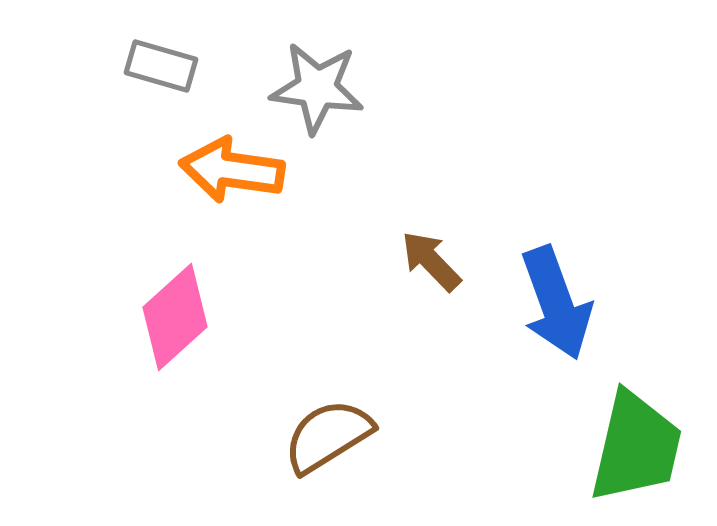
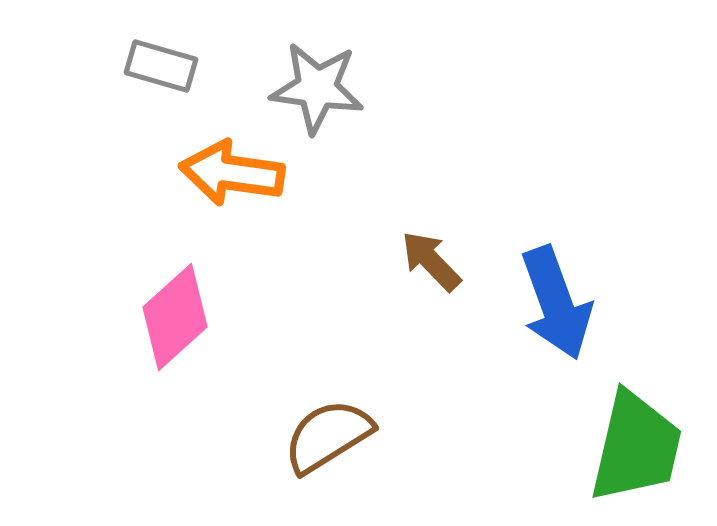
orange arrow: moved 3 px down
